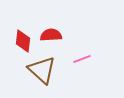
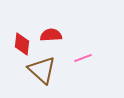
red diamond: moved 1 px left, 3 px down
pink line: moved 1 px right, 1 px up
